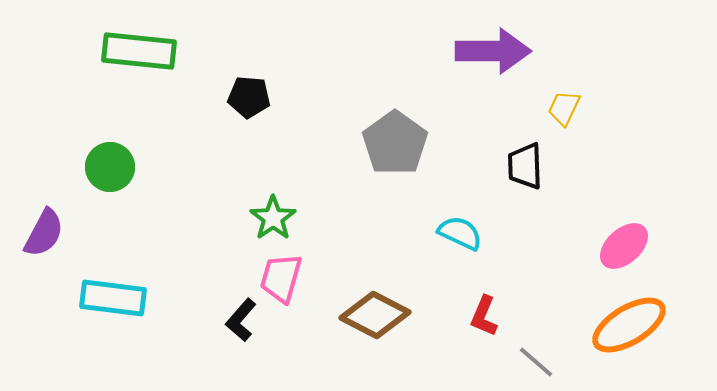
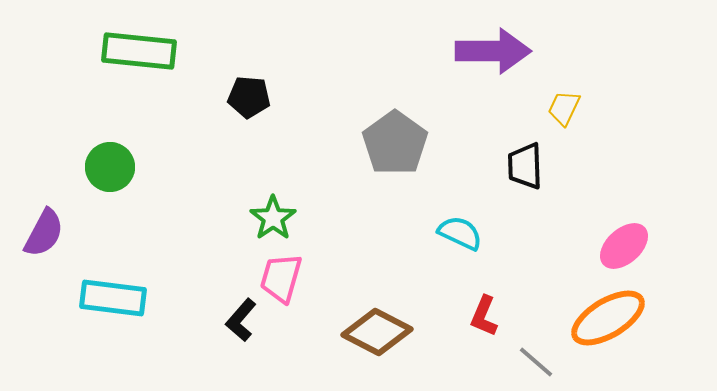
brown diamond: moved 2 px right, 17 px down
orange ellipse: moved 21 px left, 7 px up
